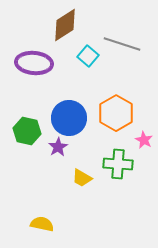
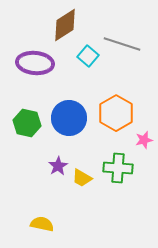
purple ellipse: moved 1 px right
green hexagon: moved 8 px up
pink star: rotated 30 degrees clockwise
purple star: moved 19 px down
green cross: moved 4 px down
